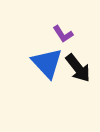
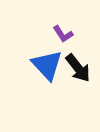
blue triangle: moved 2 px down
